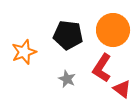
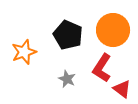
black pentagon: rotated 16 degrees clockwise
